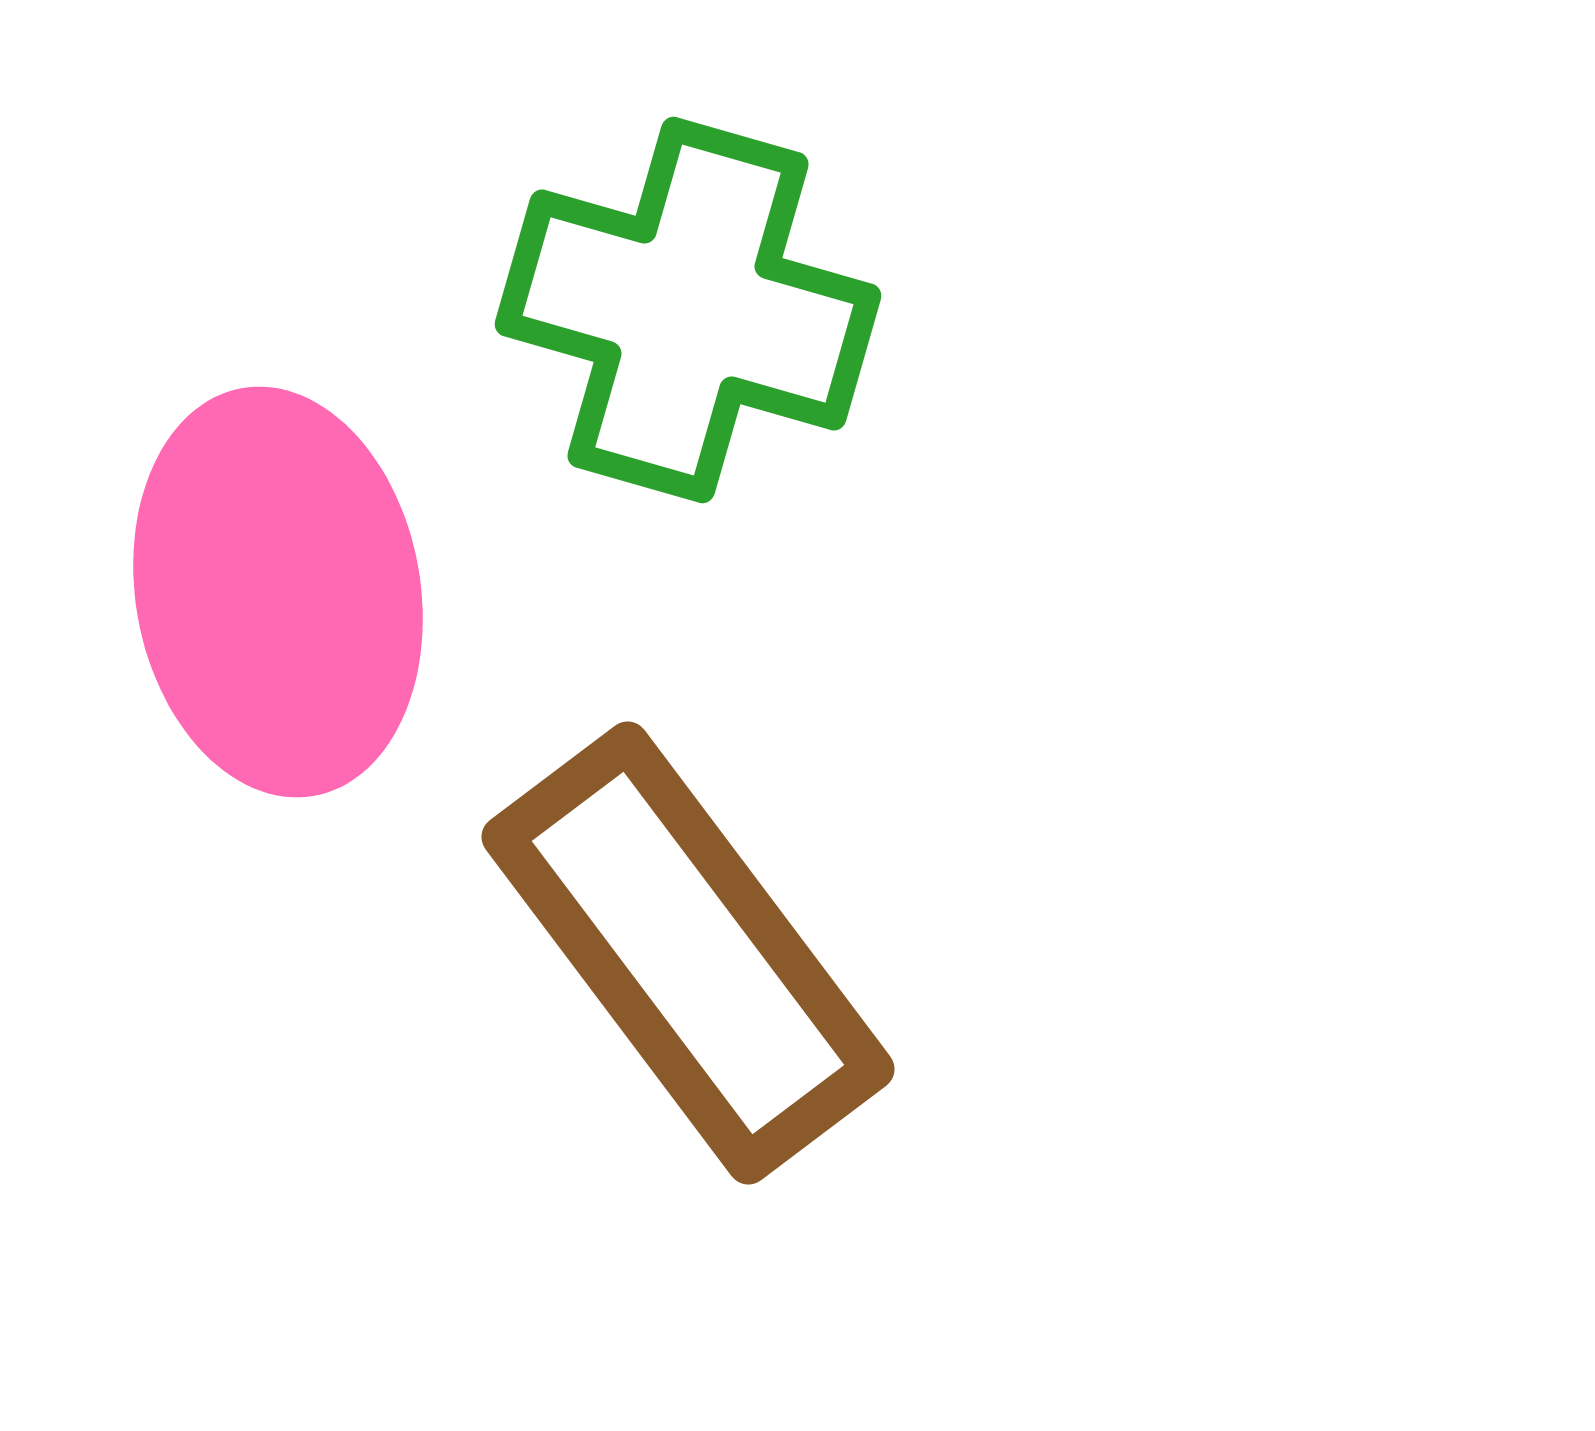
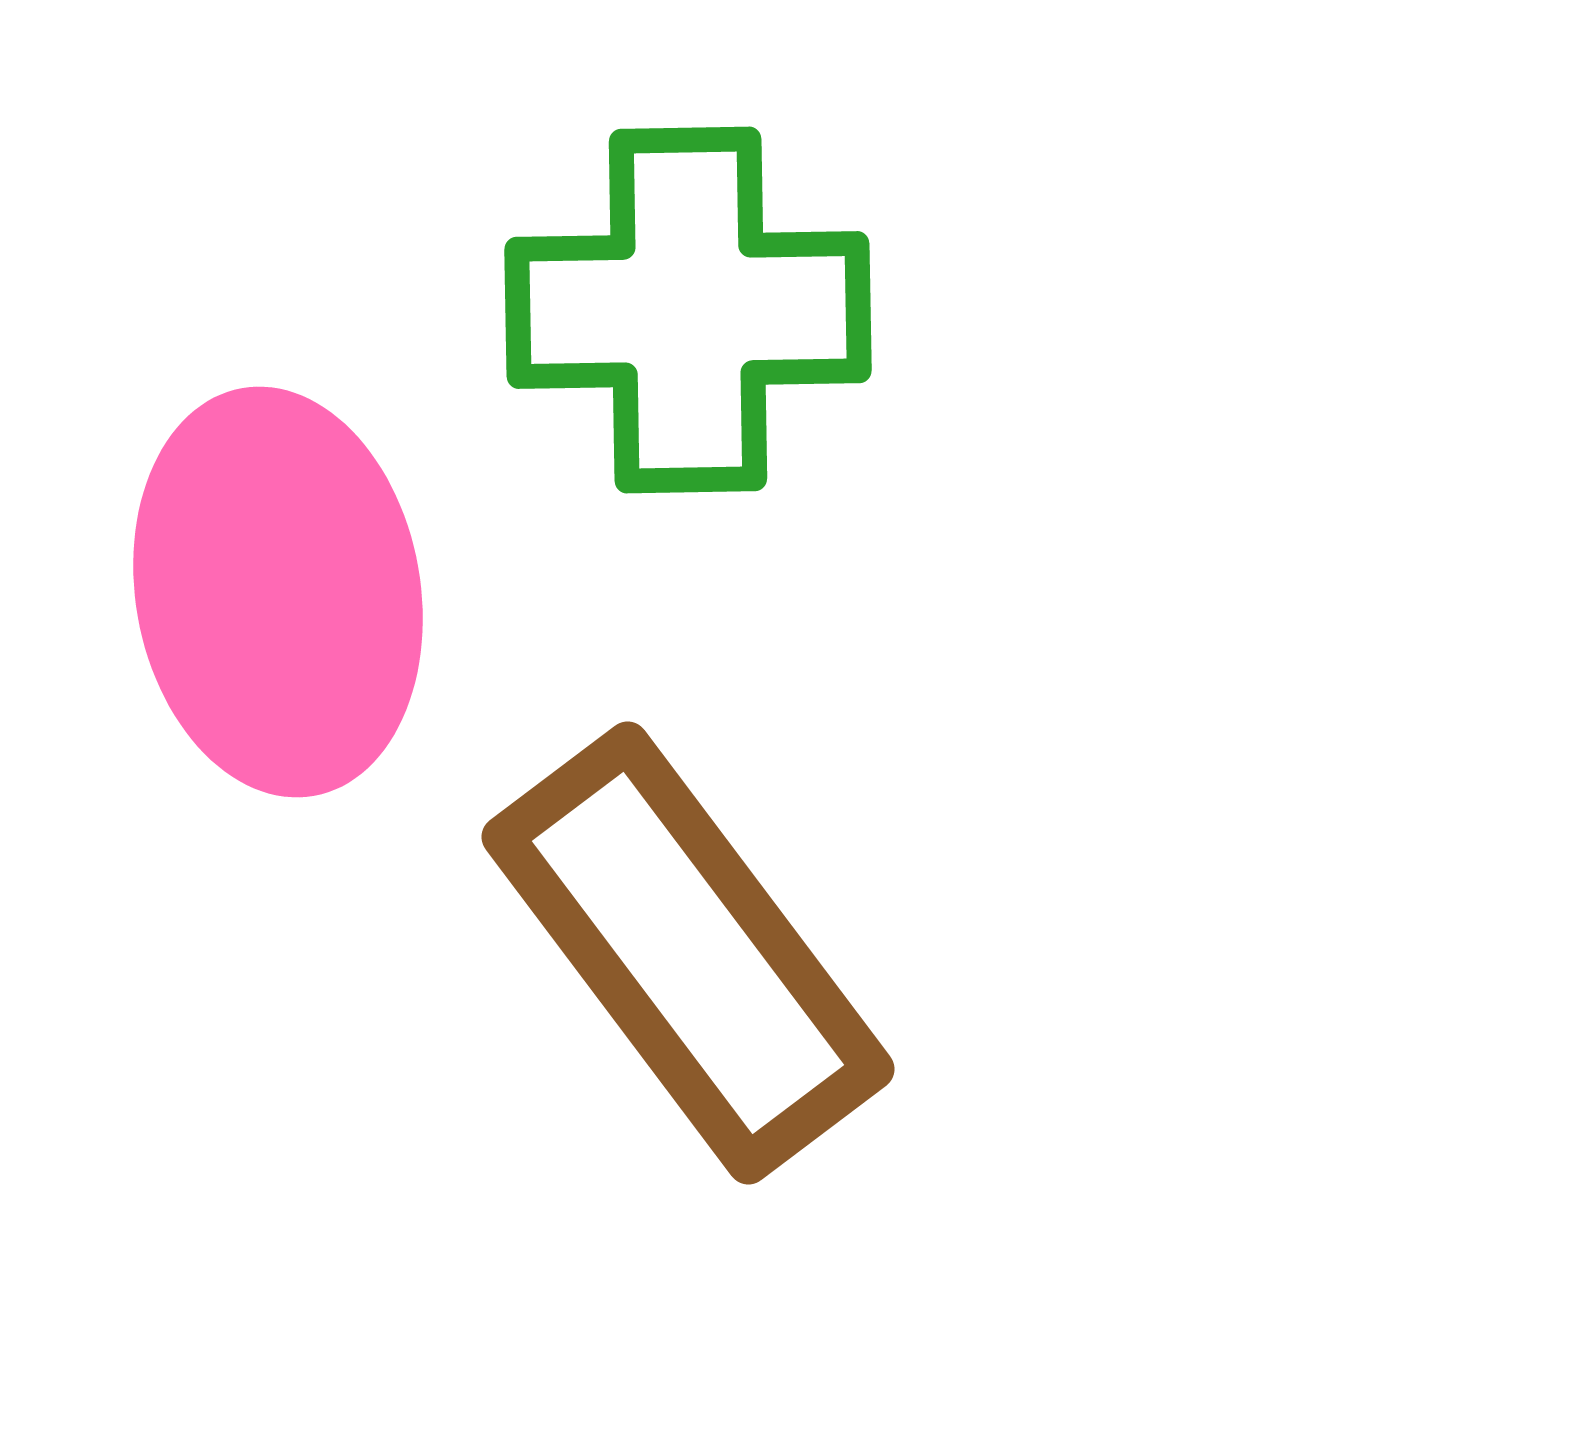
green cross: rotated 17 degrees counterclockwise
